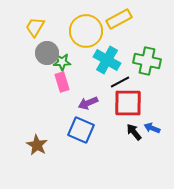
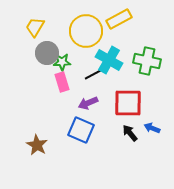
cyan cross: moved 2 px right
black line: moved 26 px left, 8 px up
black arrow: moved 4 px left, 1 px down
